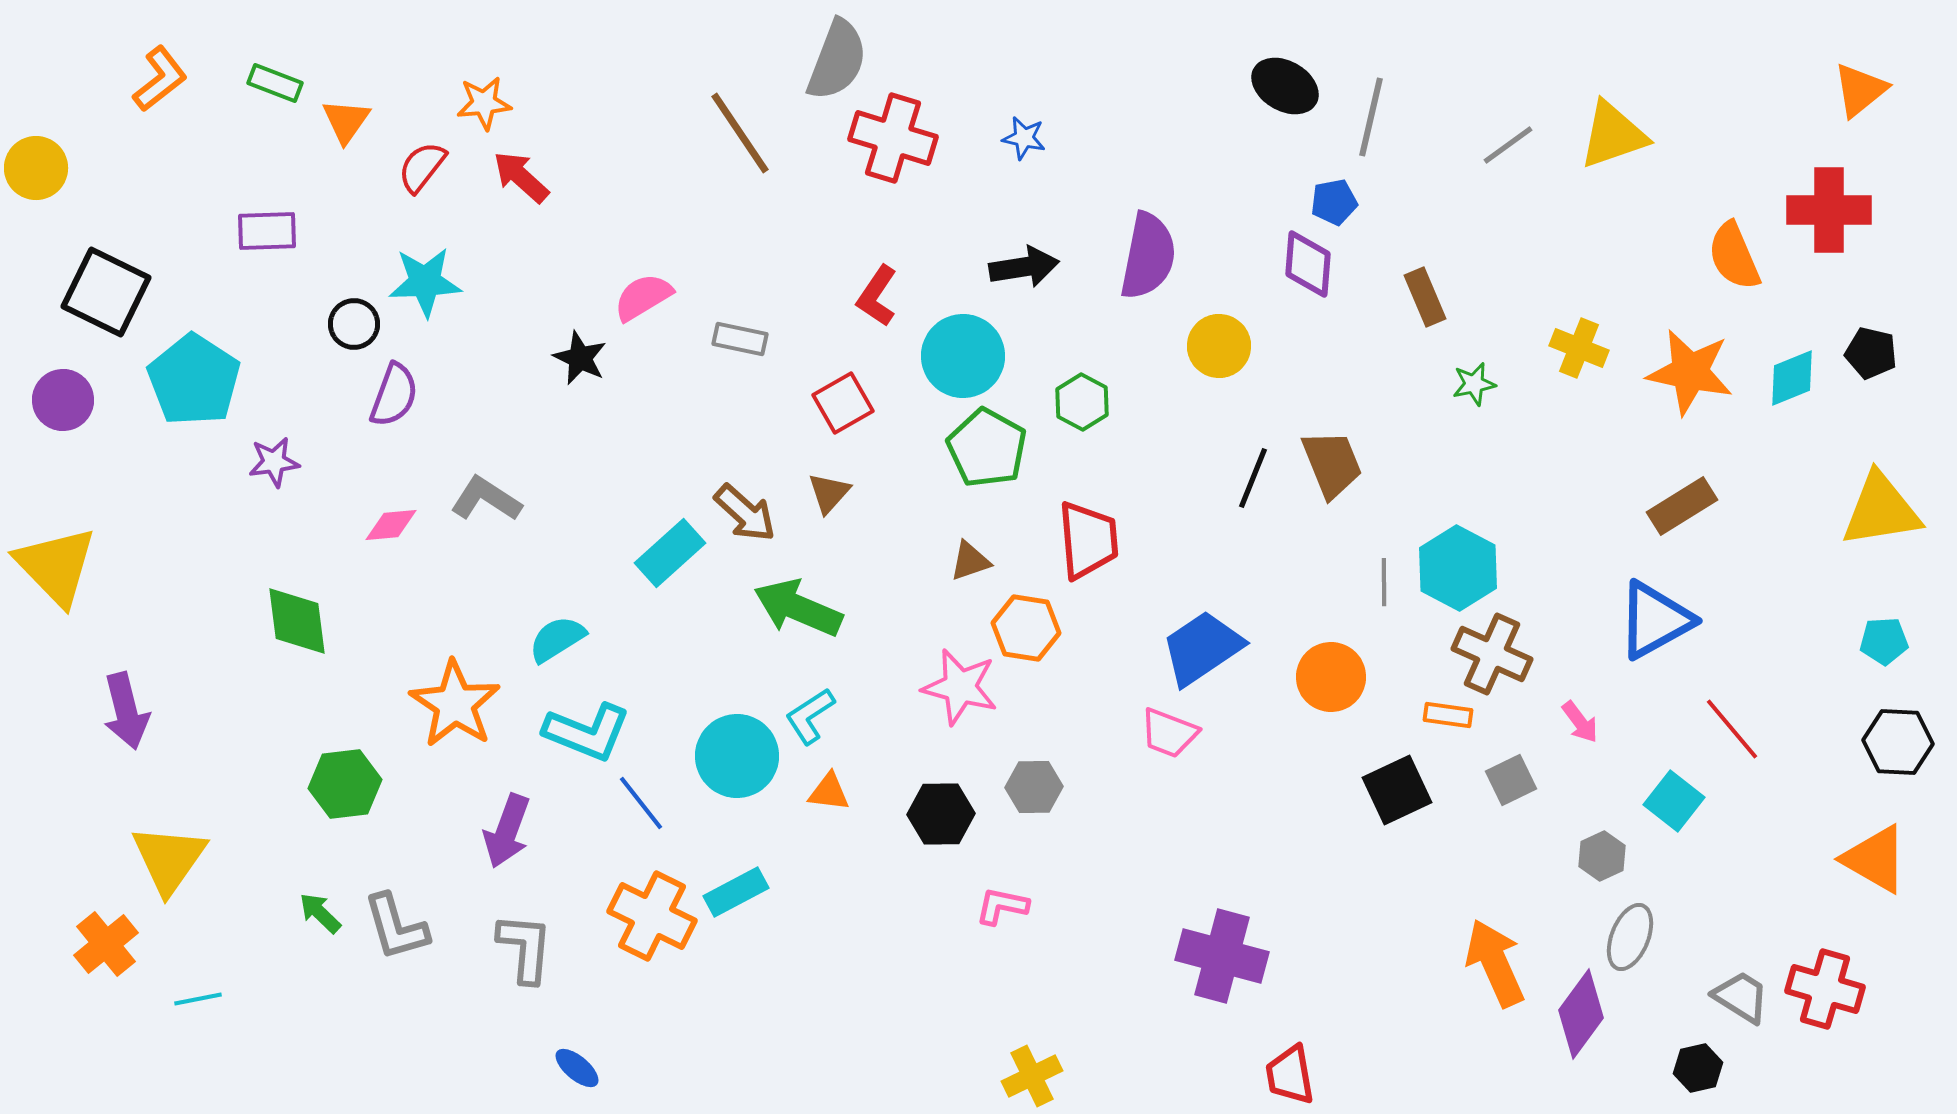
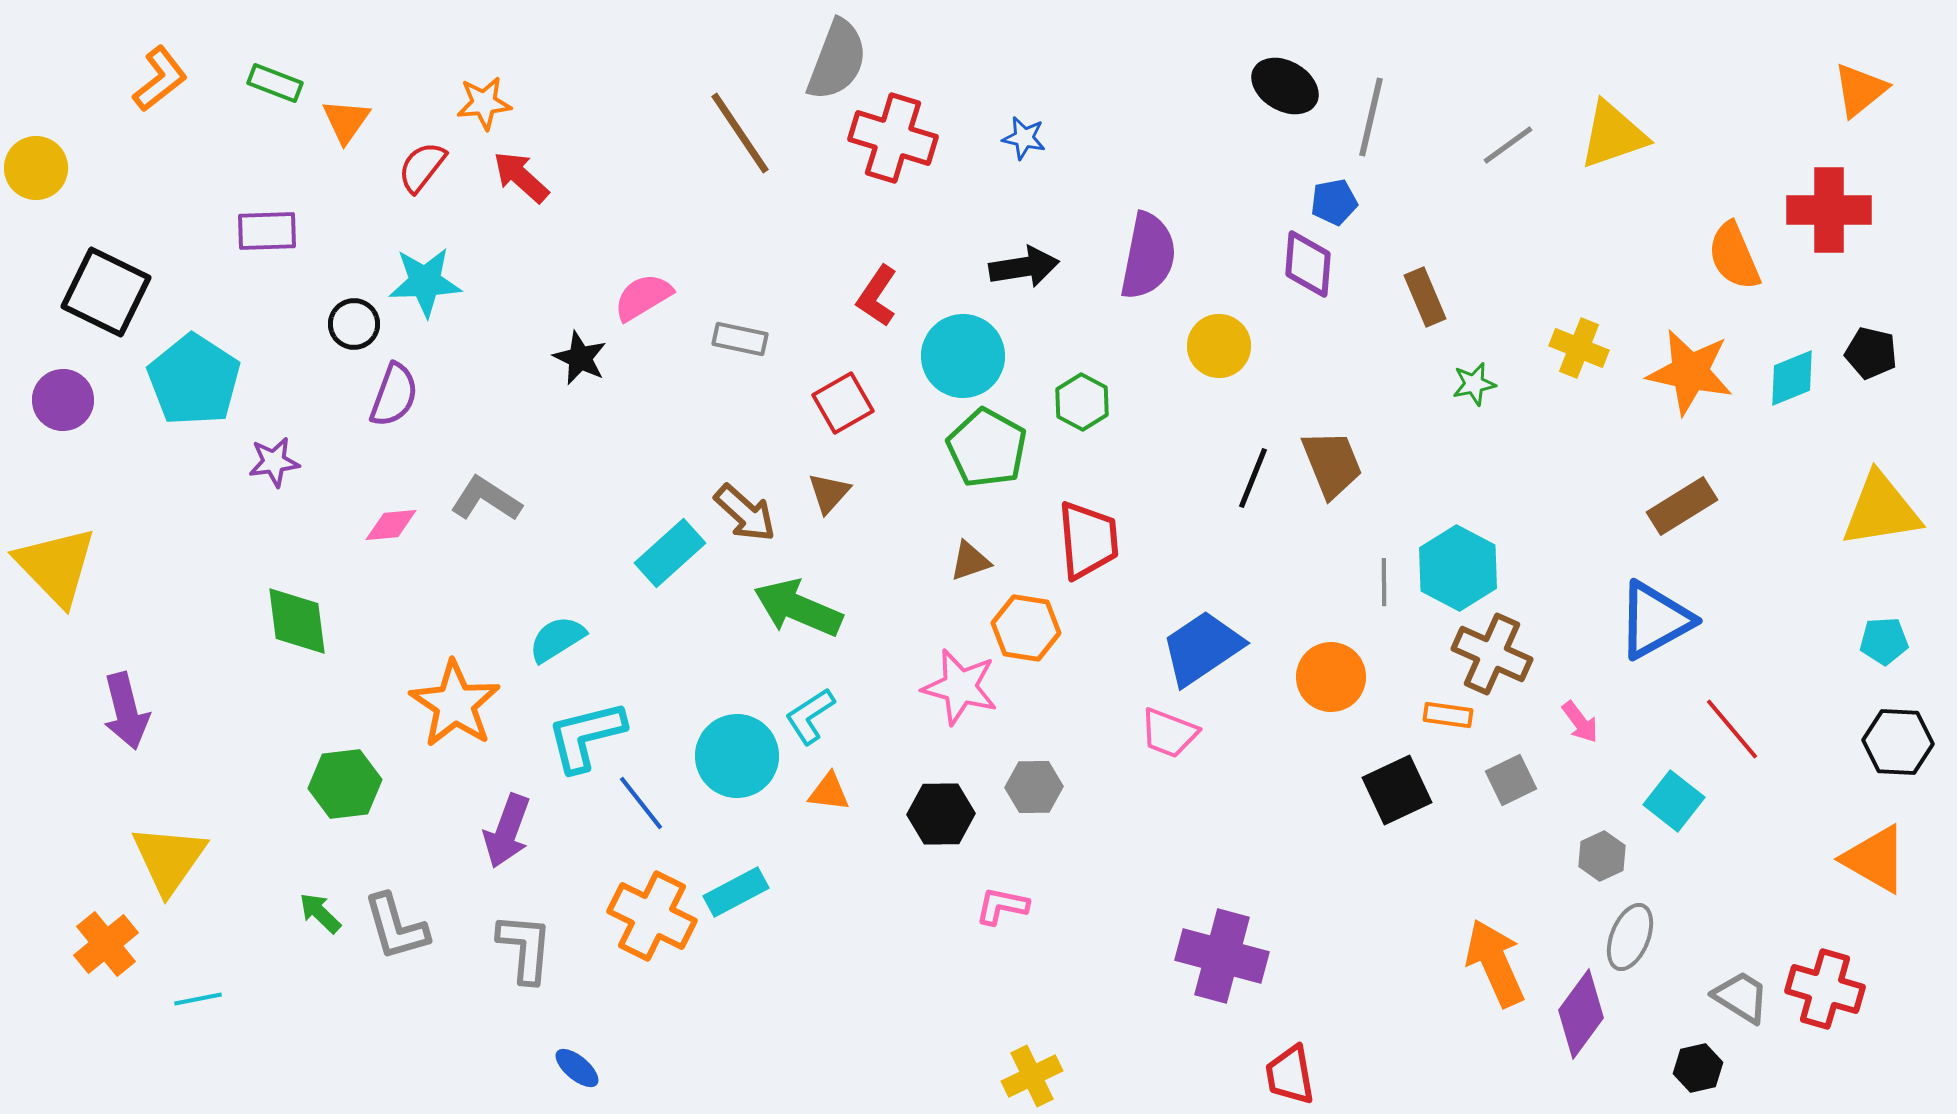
cyan L-shape at (587, 732): moved 1 px left, 4 px down; rotated 144 degrees clockwise
